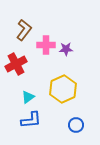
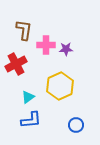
brown L-shape: rotated 30 degrees counterclockwise
yellow hexagon: moved 3 px left, 3 px up
